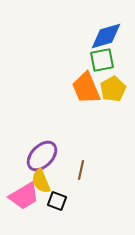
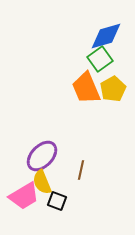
green square: moved 2 px left, 1 px up; rotated 25 degrees counterclockwise
yellow semicircle: moved 1 px right, 1 px down
